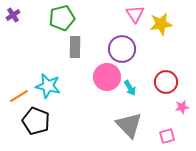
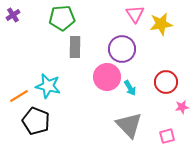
green pentagon: rotated 10 degrees clockwise
